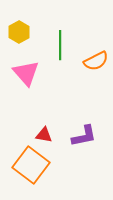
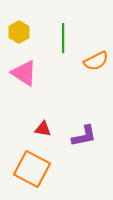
green line: moved 3 px right, 7 px up
pink triangle: moved 2 px left; rotated 16 degrees counterclockwise
red triangle: moved 1 px left, 6 px up
orange square: moved 1 px right, 4 px down; rotated 9 degrees counterclockwise
